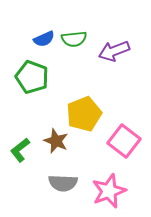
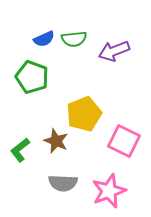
pink square: rotated 12 degrees counterclockwise
